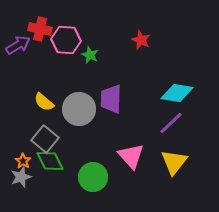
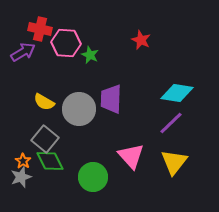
pink hexagon: moved 3 px down
purple arrow: moved 5 px right, 7 px down
yellow semicircle: rotated 10 degrees counterclockwise
